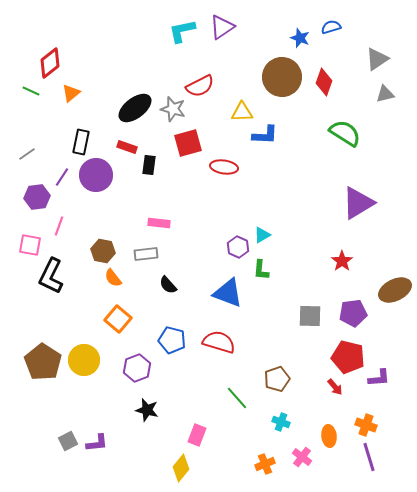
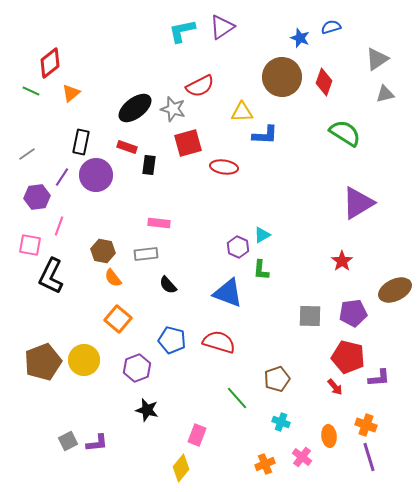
brown pentagon at (43, 362): rotated 18 degrees clockwise
